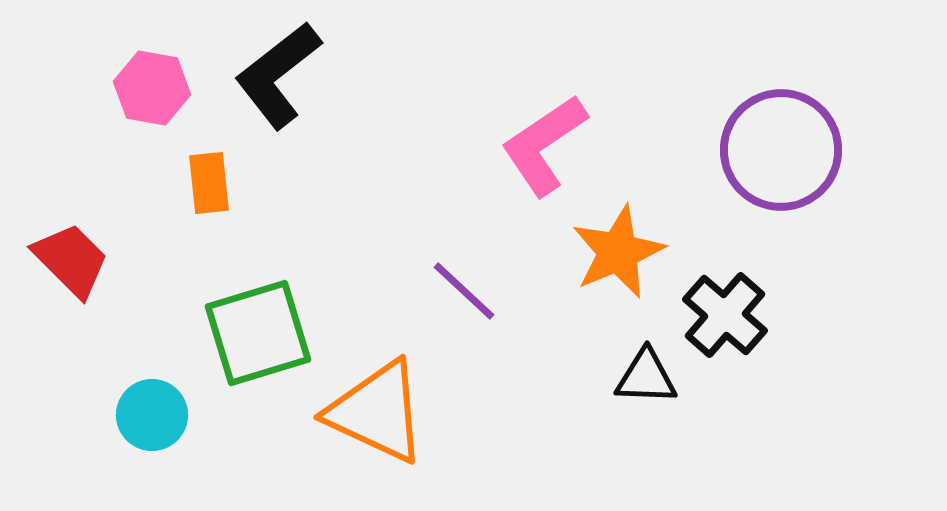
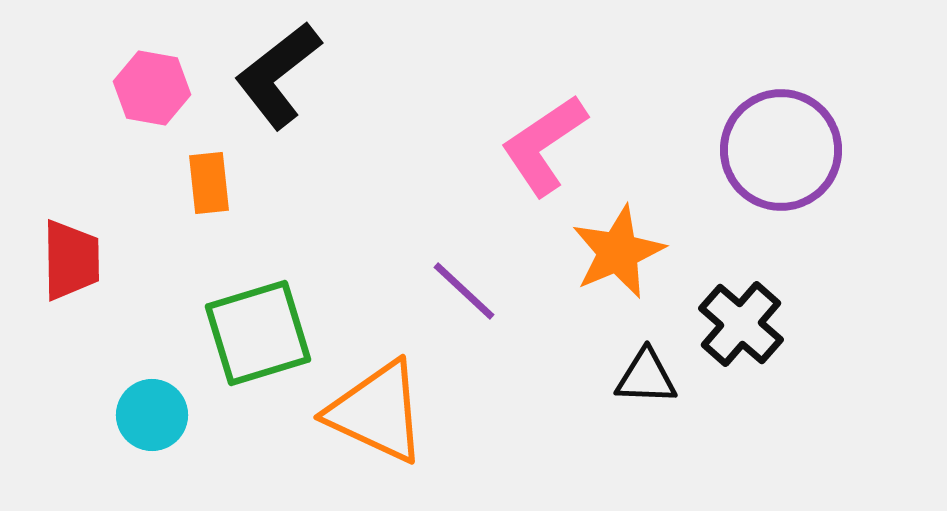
red trapezoid: rotated 44 degrees clockwise
black cross: moved 16 px right, 9 px down
